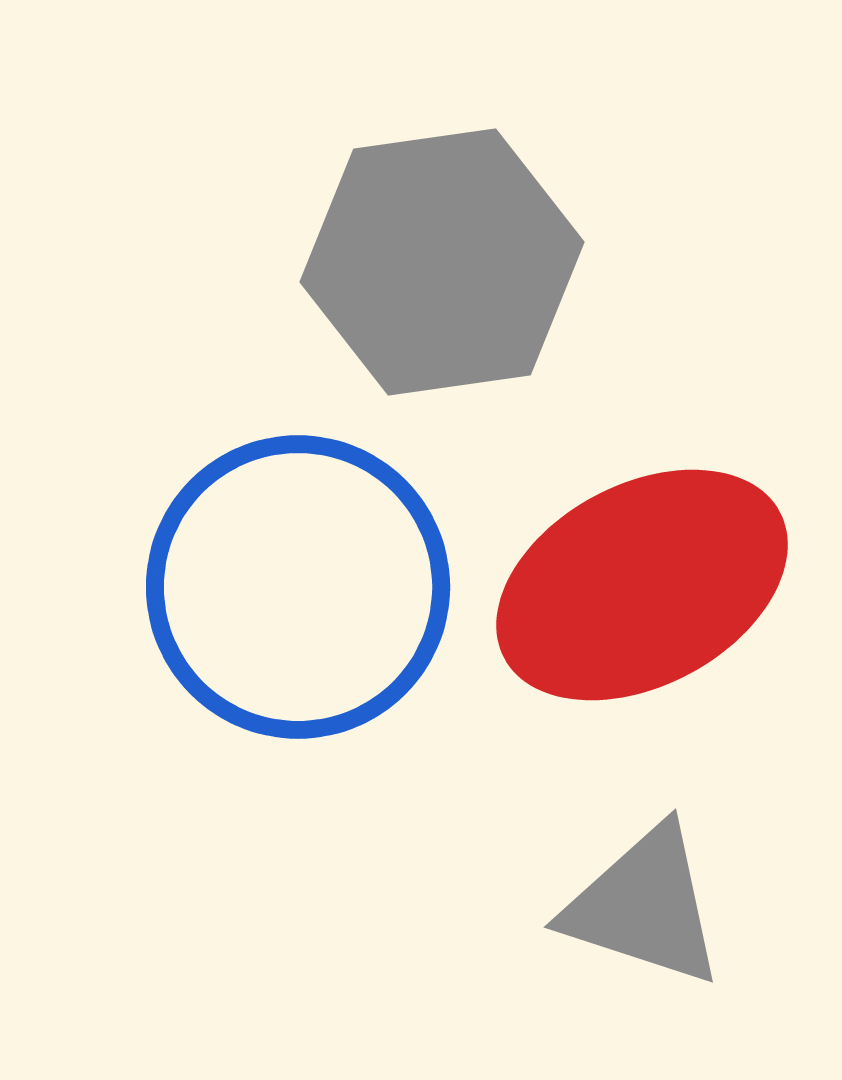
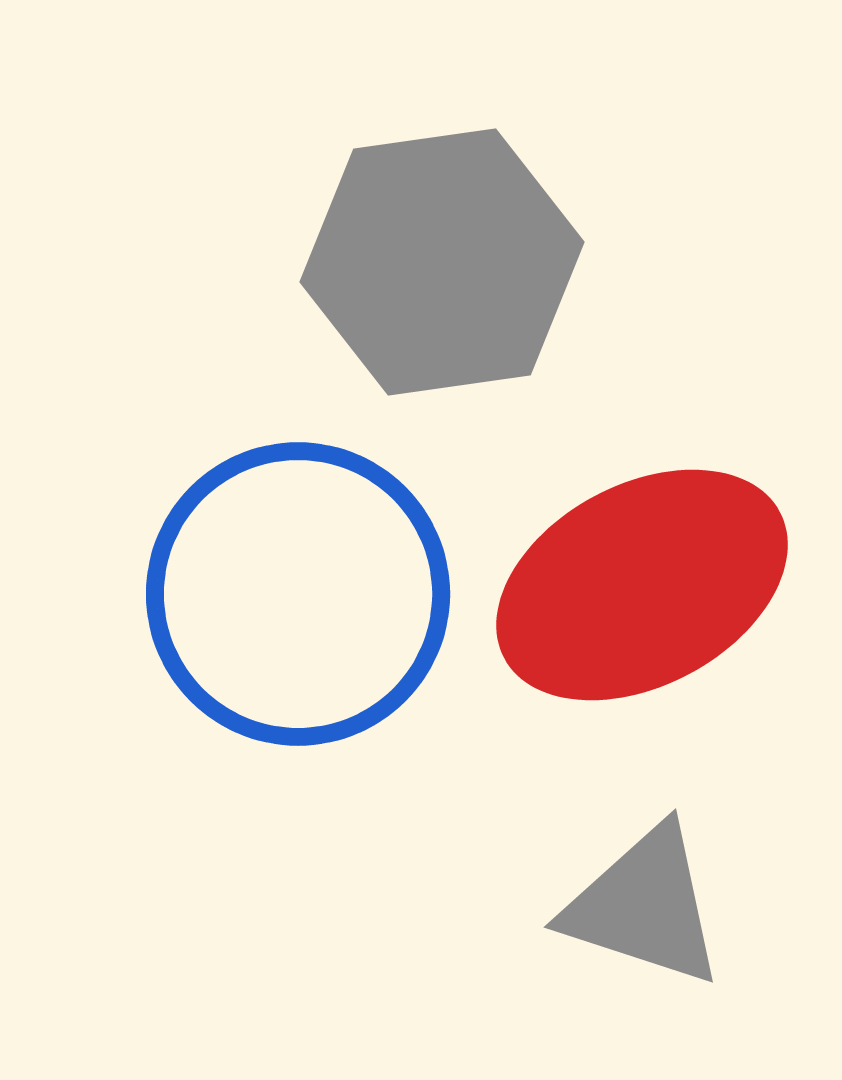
blue circle: moved 7 px down
